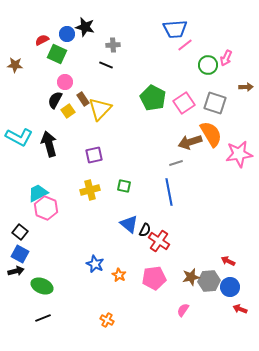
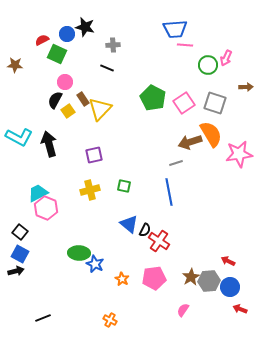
pink line at (185, 45): rotated 42 degrees clockwise
black line at (106, 65): moved 1 px right, 3 px down
orange star at (119, 275): moved 3 px right, 4 px down
brown star at (191, 277): rotated 18 degrees counterclockwise
green ellipse at (42, 286): moved 37 px right, 33 px up; rotated 20 degrees counterclockwise
orange cross at (107, 320): moved 3 px right
